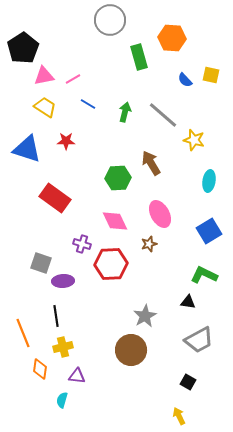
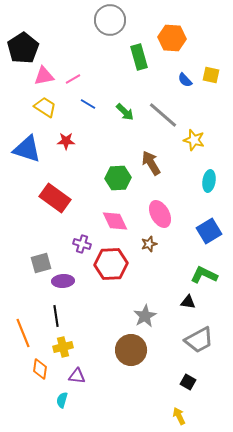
green arrow: rotated 120 degrees clockwise
gray square: rotated 35 degrees counterclockwise
